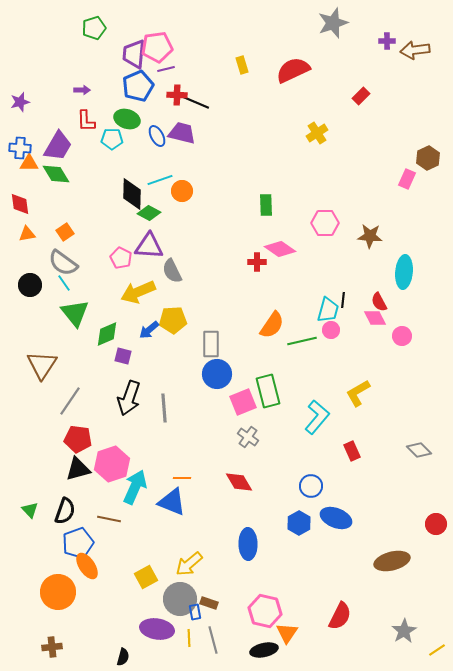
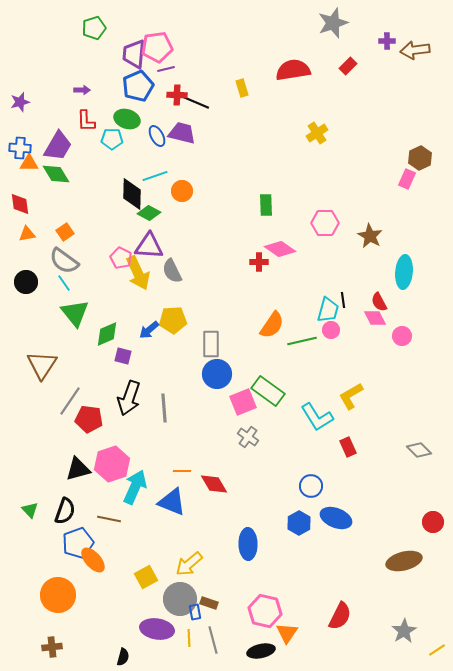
yellow rectangle at (242, 65): moved 23 px down
red semicircle at (293, 70): rotated 16 degrees clockwise
red rectangle at (361, 96): moved 13 px left, 30 px up
brown hexagon at (428, 158): moved 8 px left
cyan line at (160, 180): moved 5 px left, 4 px up
brown star at (370, 236): rotated 25 degrees clockwise
red cross at (257, 262): moved 2 px right
gray semicircle at (63, 263): moved 1 px right, 2 px up
black circle at (30, 285): moved 4 px left, 3 px up
yellow arrow at (138, 292): moved 19 px up; rotated 92 degrees counterclockwise
black line at (343, 300): rotated 14 degrees counterclockwise
green rectangle at (268, 391): rotated 40 degrees counterclockwise
yellow L-shape at (358, 393): moved 7 px left, 3 px down
cyan L-shape at (317, 417): rotated 108 degrees clockwise
red pentagon at (78, 439): moved 11 px right, 20 px up
red rectangle at (352, 451): moved 4 px left, 4 px up
orange line at (182, 478): moved 7 px up
red diamond at (239, 482): moved 25 px left, 2 px down
red circle at (436, 524): moved 3 px left, 2 px up
brown ellipse at (392, 561): moved 12 px right
orange ellipse at (87, 566): moved 6 px right, 6 px up; rotated 8 degrees counterclockwise
orange circle at (58, 592): moved 3 px down
black ellipse at (264, 650): moved 3 px left, 1 px down
